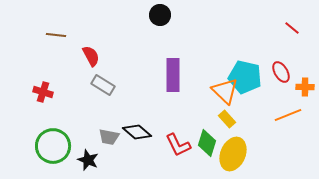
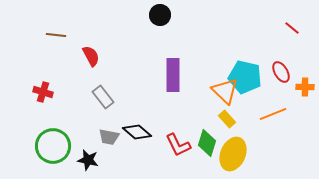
gray rectangle: moved 12 px down; rotated 20 degrees clockwise
orange line: moved 15 px left, 1 px up
black star: rotated 10 degrees counterclockwise
